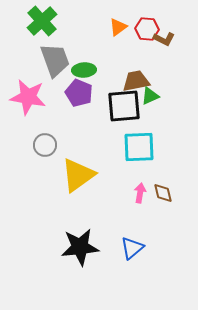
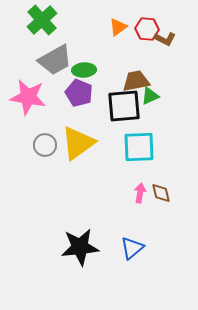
green cross: moved 1 px up
brown L-shape: moved 1 px right
gray trapezoid: rotated 81 degrees clockwise
yellow triangle: moved 32 px up
brown diamond: moved 2 px left
